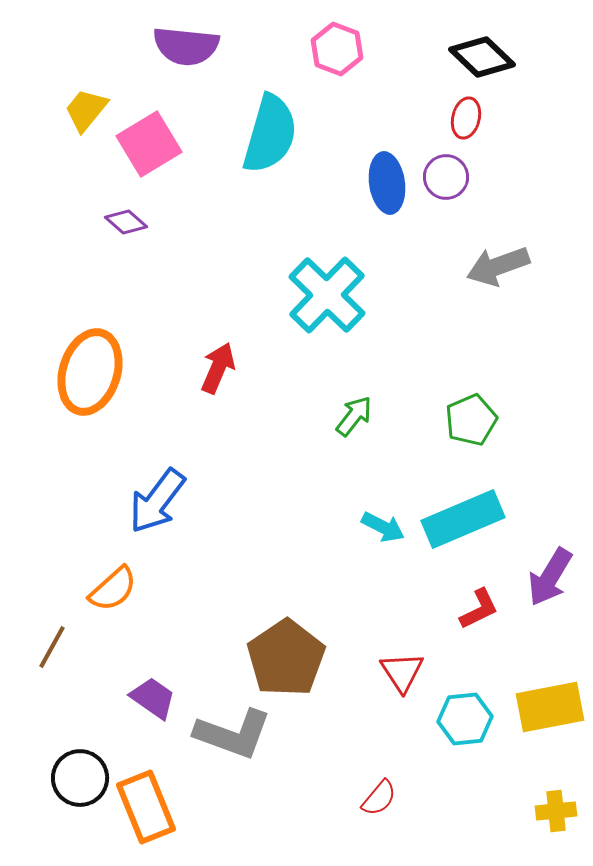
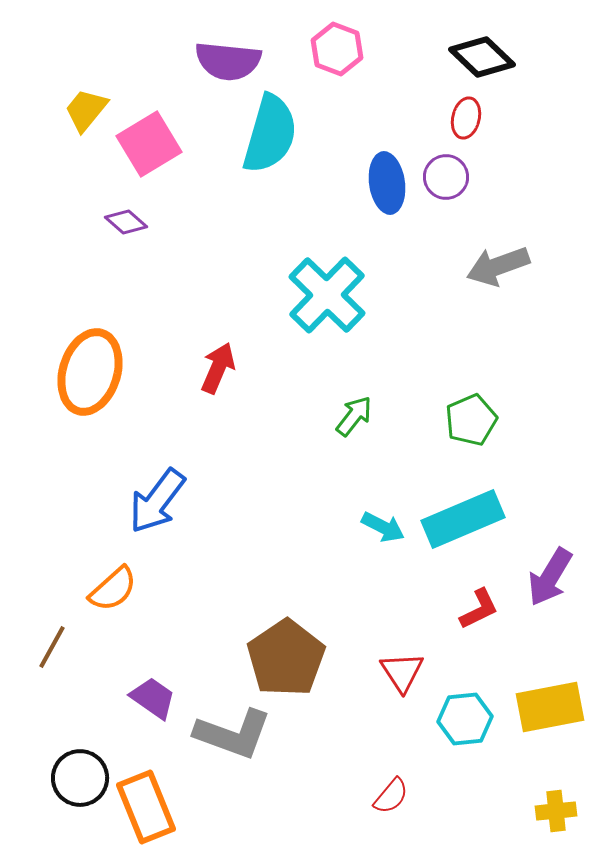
purple semicircle: moved 42 px right, 15 px down
red semicircle: moved 12 px right, 2 px up
